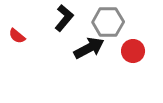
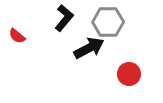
red circle: moved 4 px left, 23 px down
